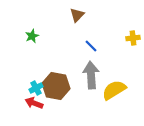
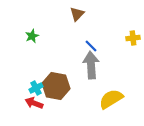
brown triangle: moved 1 px up
gray arrow: moved 10 px up
yellow semicircle: moved 3 px left, 9 px down
